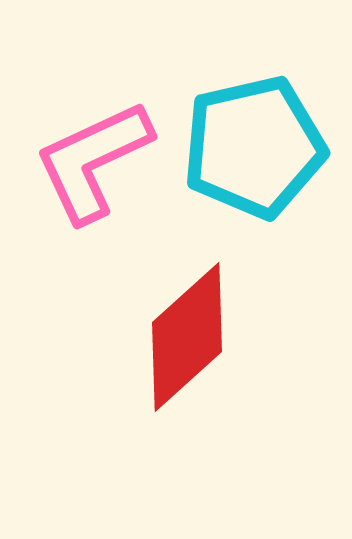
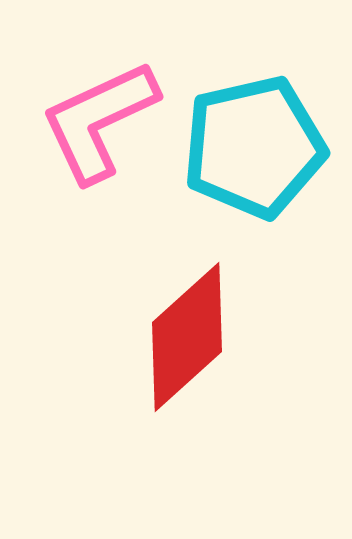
pink L-shape: moved 6 px right, 40 px up
